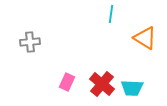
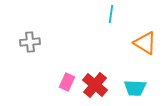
orange triangle: moved 5 px down
red cross: moved 7 px left, 1 px down
cyan trapezoid: moved 3 px right
